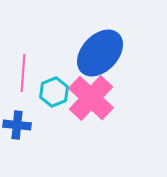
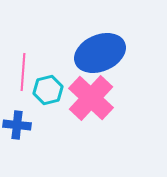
blue ellipse: rotated 24 degrees clockwise
pink line: moved 1 px up
cyan hexagon: moved 6 px left, 2 px up; rotated 8 degrees clockwise
